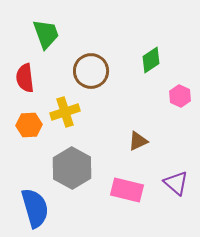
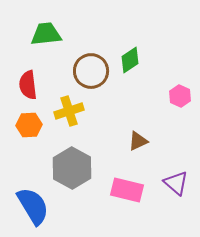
green trapezoid: rotated 76 degrees counterclockwise
green diamond: moved 21 px left
red semicircle: moved 3 px right, 7 px down
yellow cross: moved 4 px right, 1 px up
blue semicircle: moved 2 px left, 2 px up; rotated 15 degrees counterclockwise
